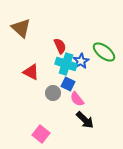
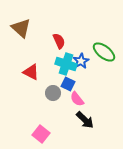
red semicircle: moved 1 px left, 5 px up
